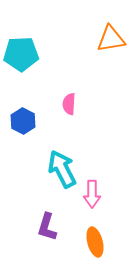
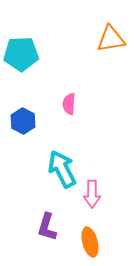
orange ellipse: moved 5 px left
